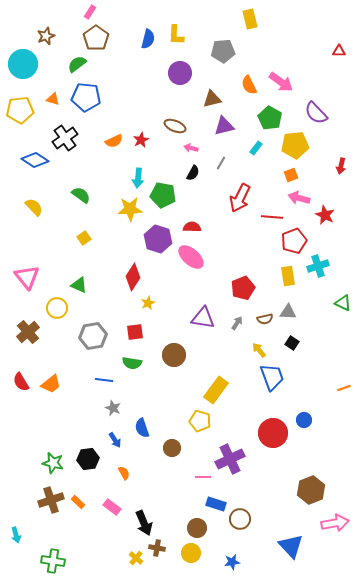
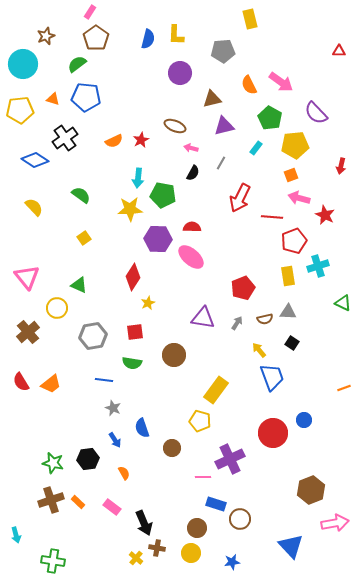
purple hexagon at (158, 239): rotated 16 degrees counterclockwise
